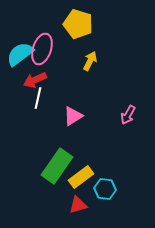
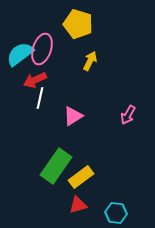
white line: moved 2 px right
green rectangle: moved 1 px left
cyan hexagon: moved 11 px right, 24 px down
